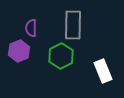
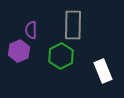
purple semicircle: moved 2 px down
